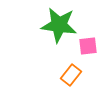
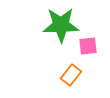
green star: moved 2 px right; rotated 9 degrees counterclockwise
